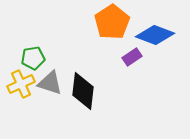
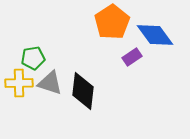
blue diamond: rotated 33 degrees clockwise
yellow cross: moved 2 px left, 1 px up; rotated 24 degrees clockwise
